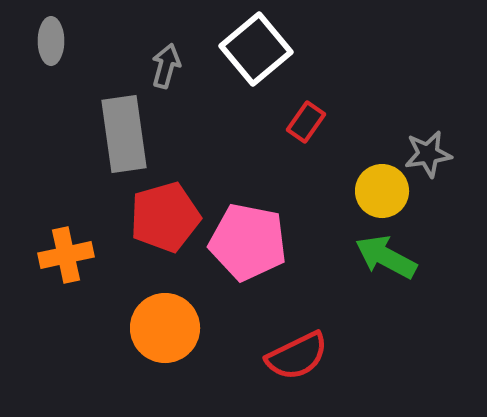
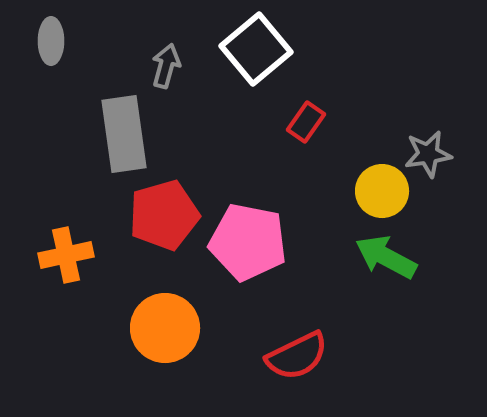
red pentagon: moved 1 px left, 2 px up
